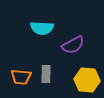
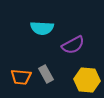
gray rectangle: rotated 30 degrees counterclockwise
